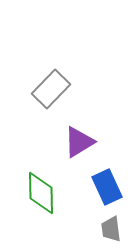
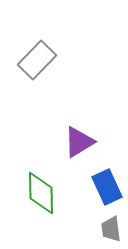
gray rectangle: moved 14 px left, 29 px up
